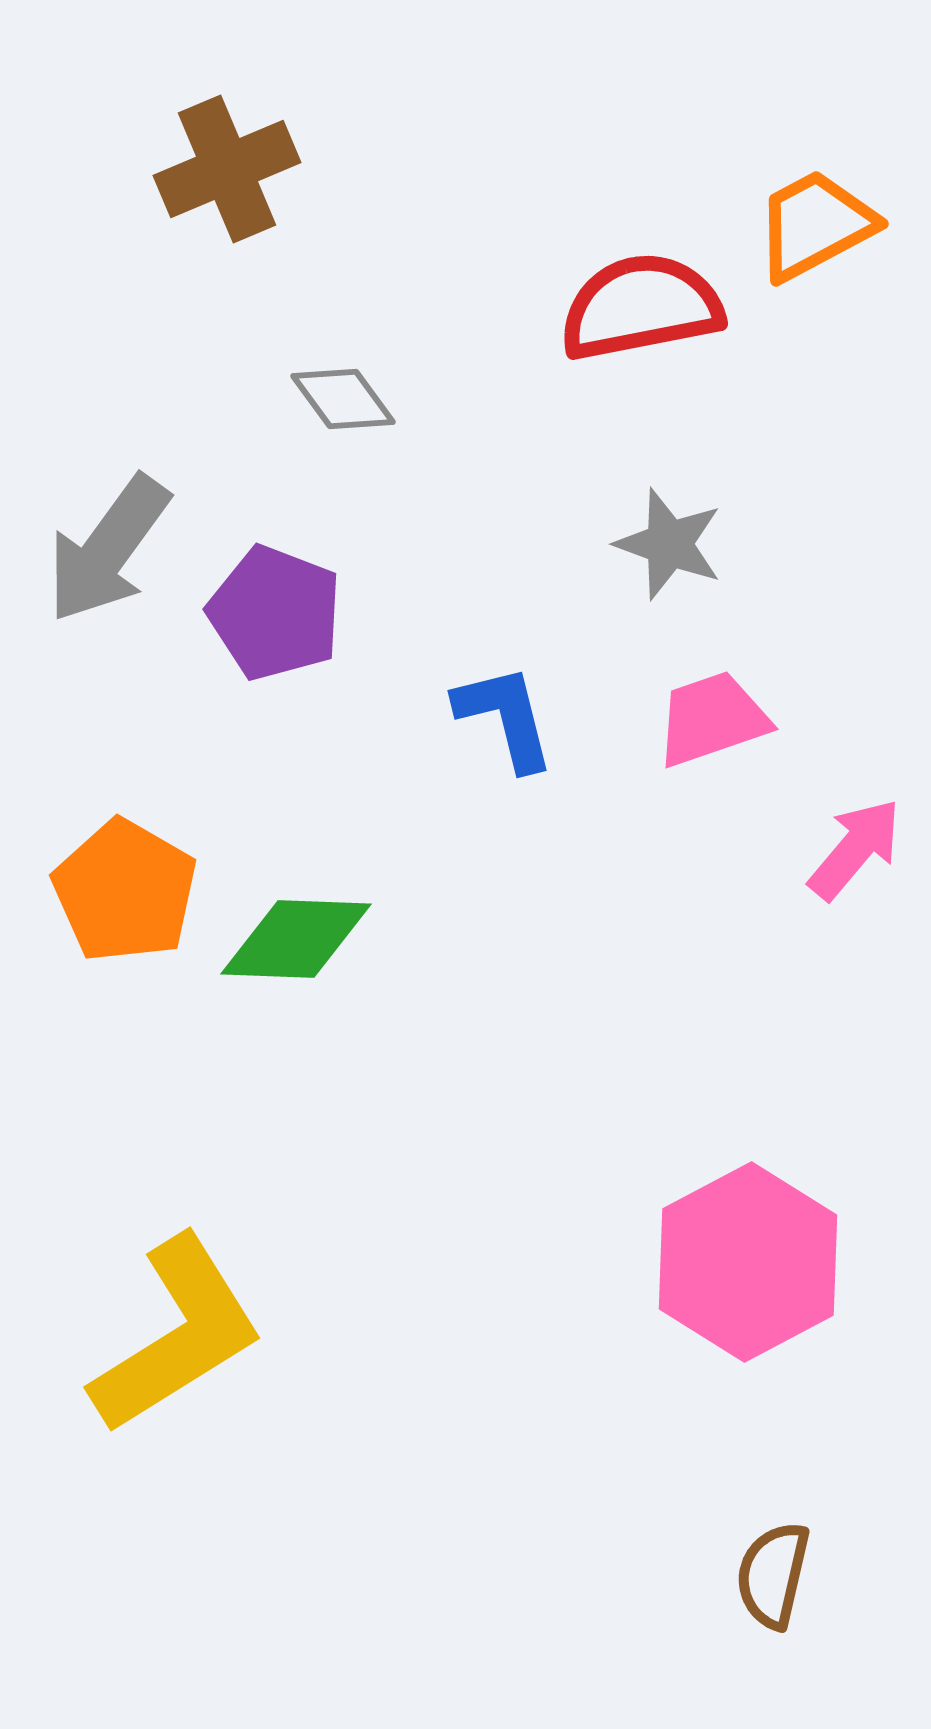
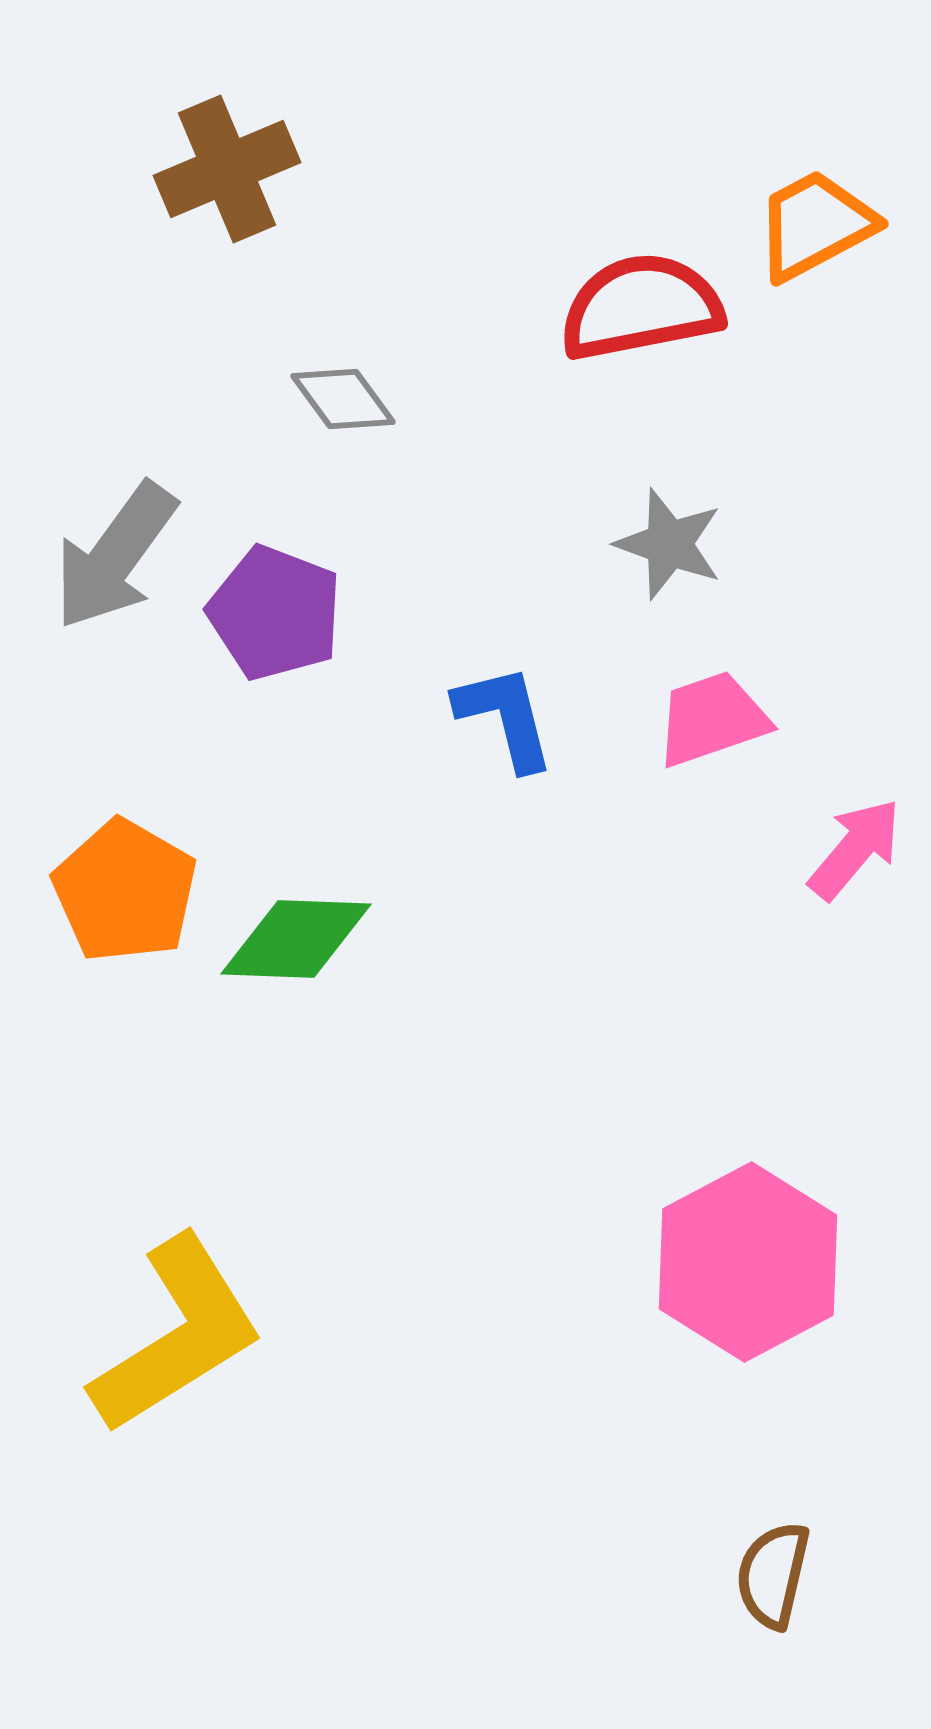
gray arrow: moved 7 px right, 7 px down
